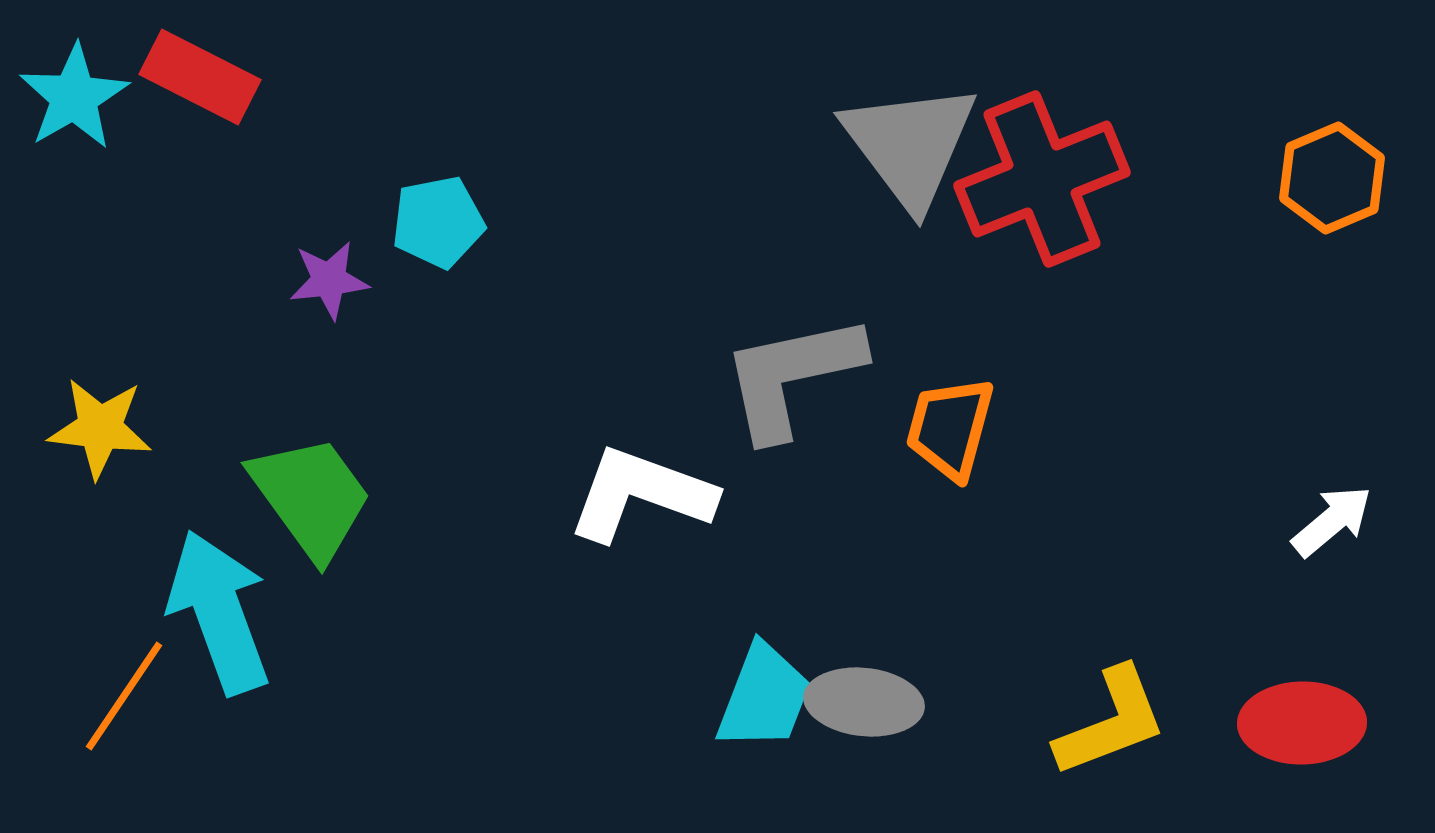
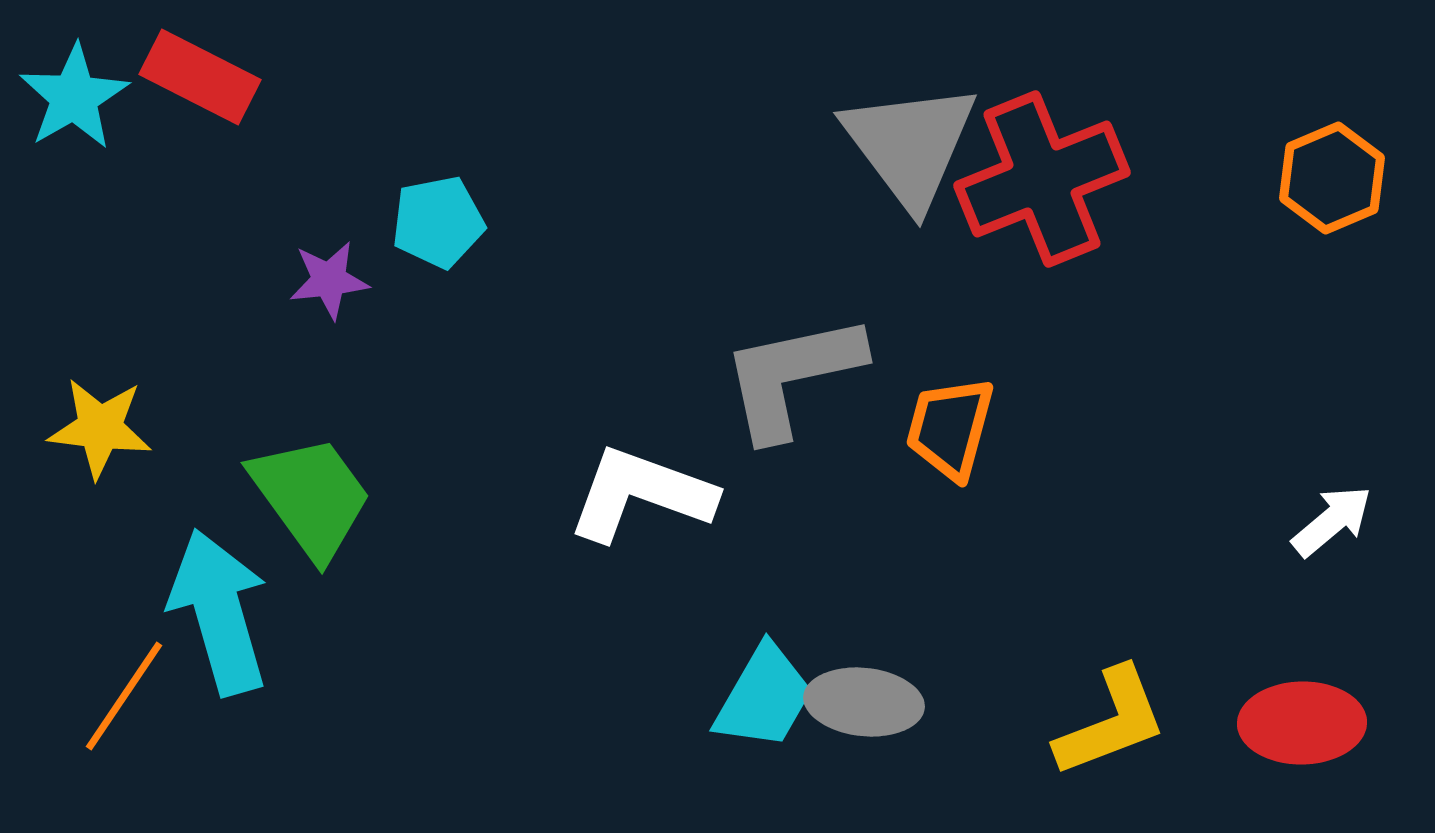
cyan arrow: rotated 4 degrees clockwise
cyan trapezoid: rotated 9 degrees clockwise
